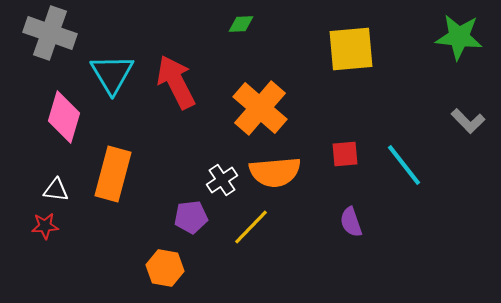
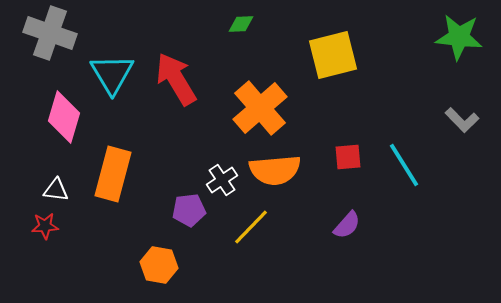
yellow square: moved 18 px left, 6 px down; rotated 9 degrees counterclockwise
red arrow: moved 3 px up; rotated 4 degrees counterclockwise
orange cross: rotated 8 degrees clockwise
gray L-shape: moved 6 px left, 1 px up
red square: moved 3 px right, 3 px down
cyan line: rotated 6 degrees clockwise
orange semicircle: moved 2 px up
purple pentagon: moved 2 px left, 7 px up
purple semicircle: moved 4 px left, 3 px down; rotated 120 degrees counterclockwise
orange hexagon: moved 6 px left, 3 px up
